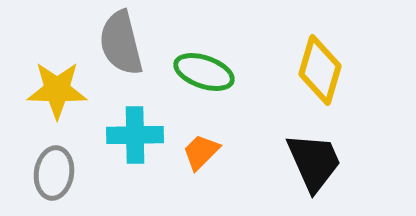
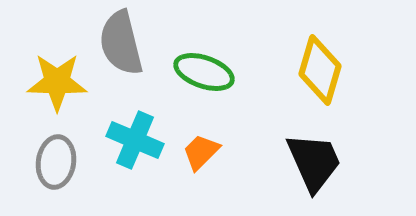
yellow star: moved 8 px up
cyan cross: moved 5 px down; rotated 24 degrees clockwise
gray ellipse: moved 2 px right, 11 px up
